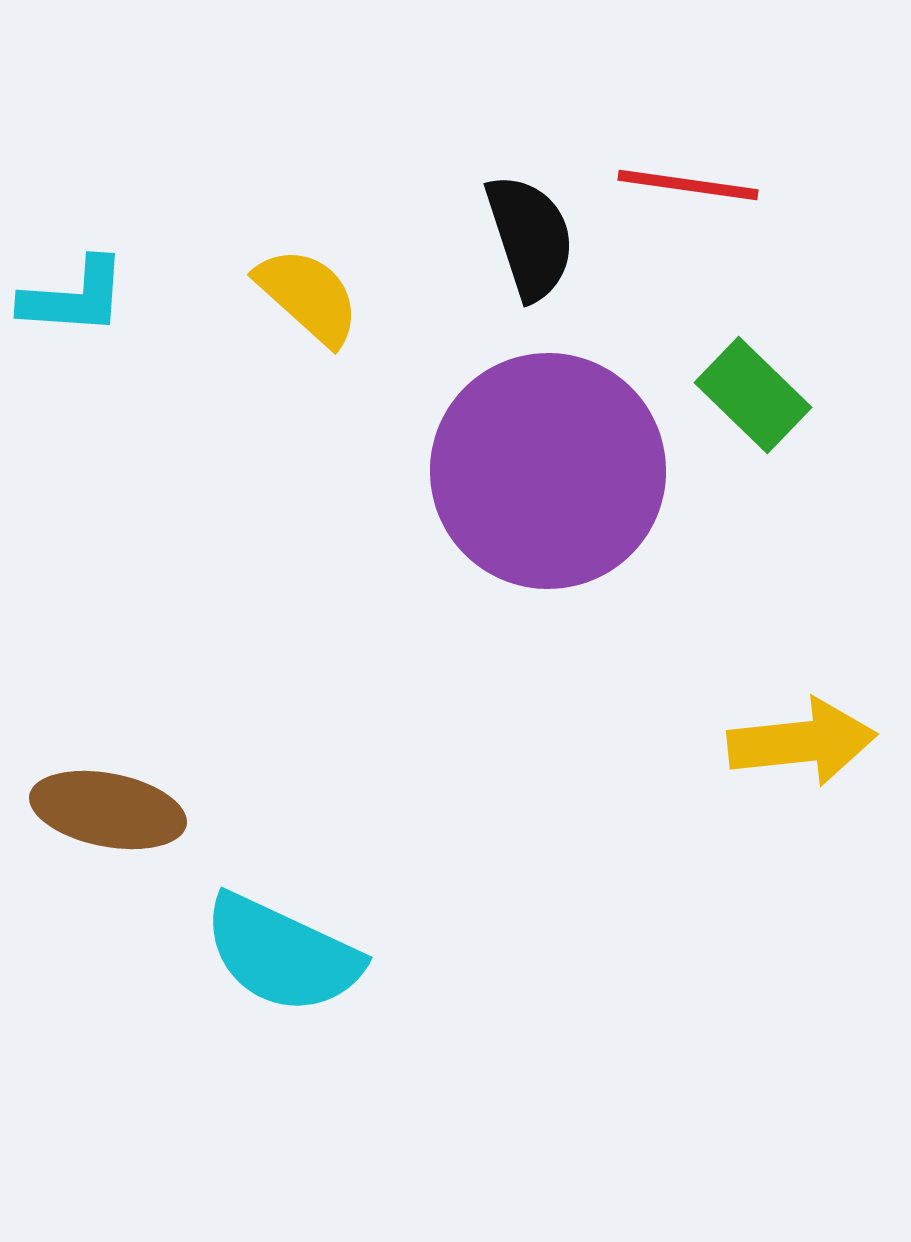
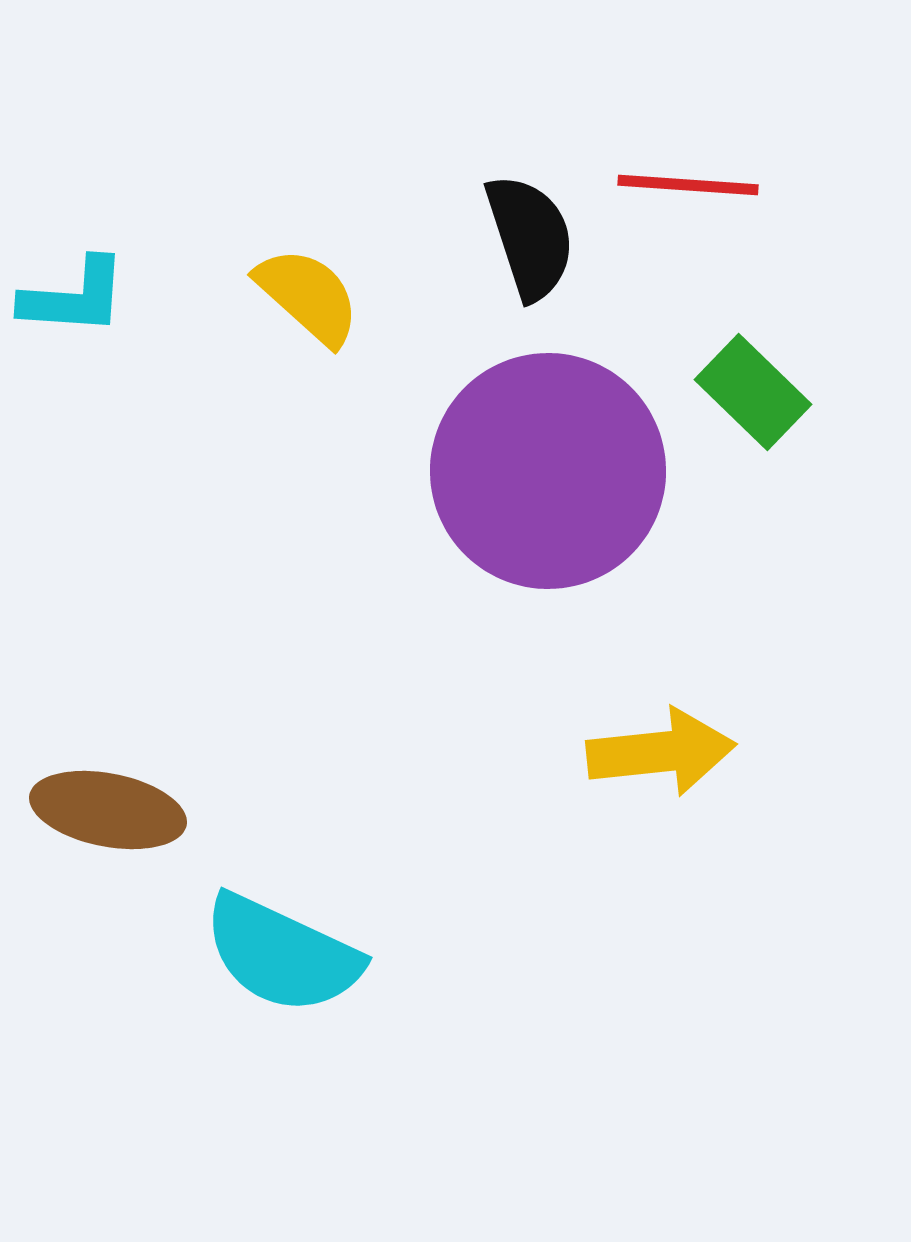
red line: rotated 4 degrees counterclockwise
green rectangle: moved 3 px up
yellow arrow: moved 141 px left, 10 px down
